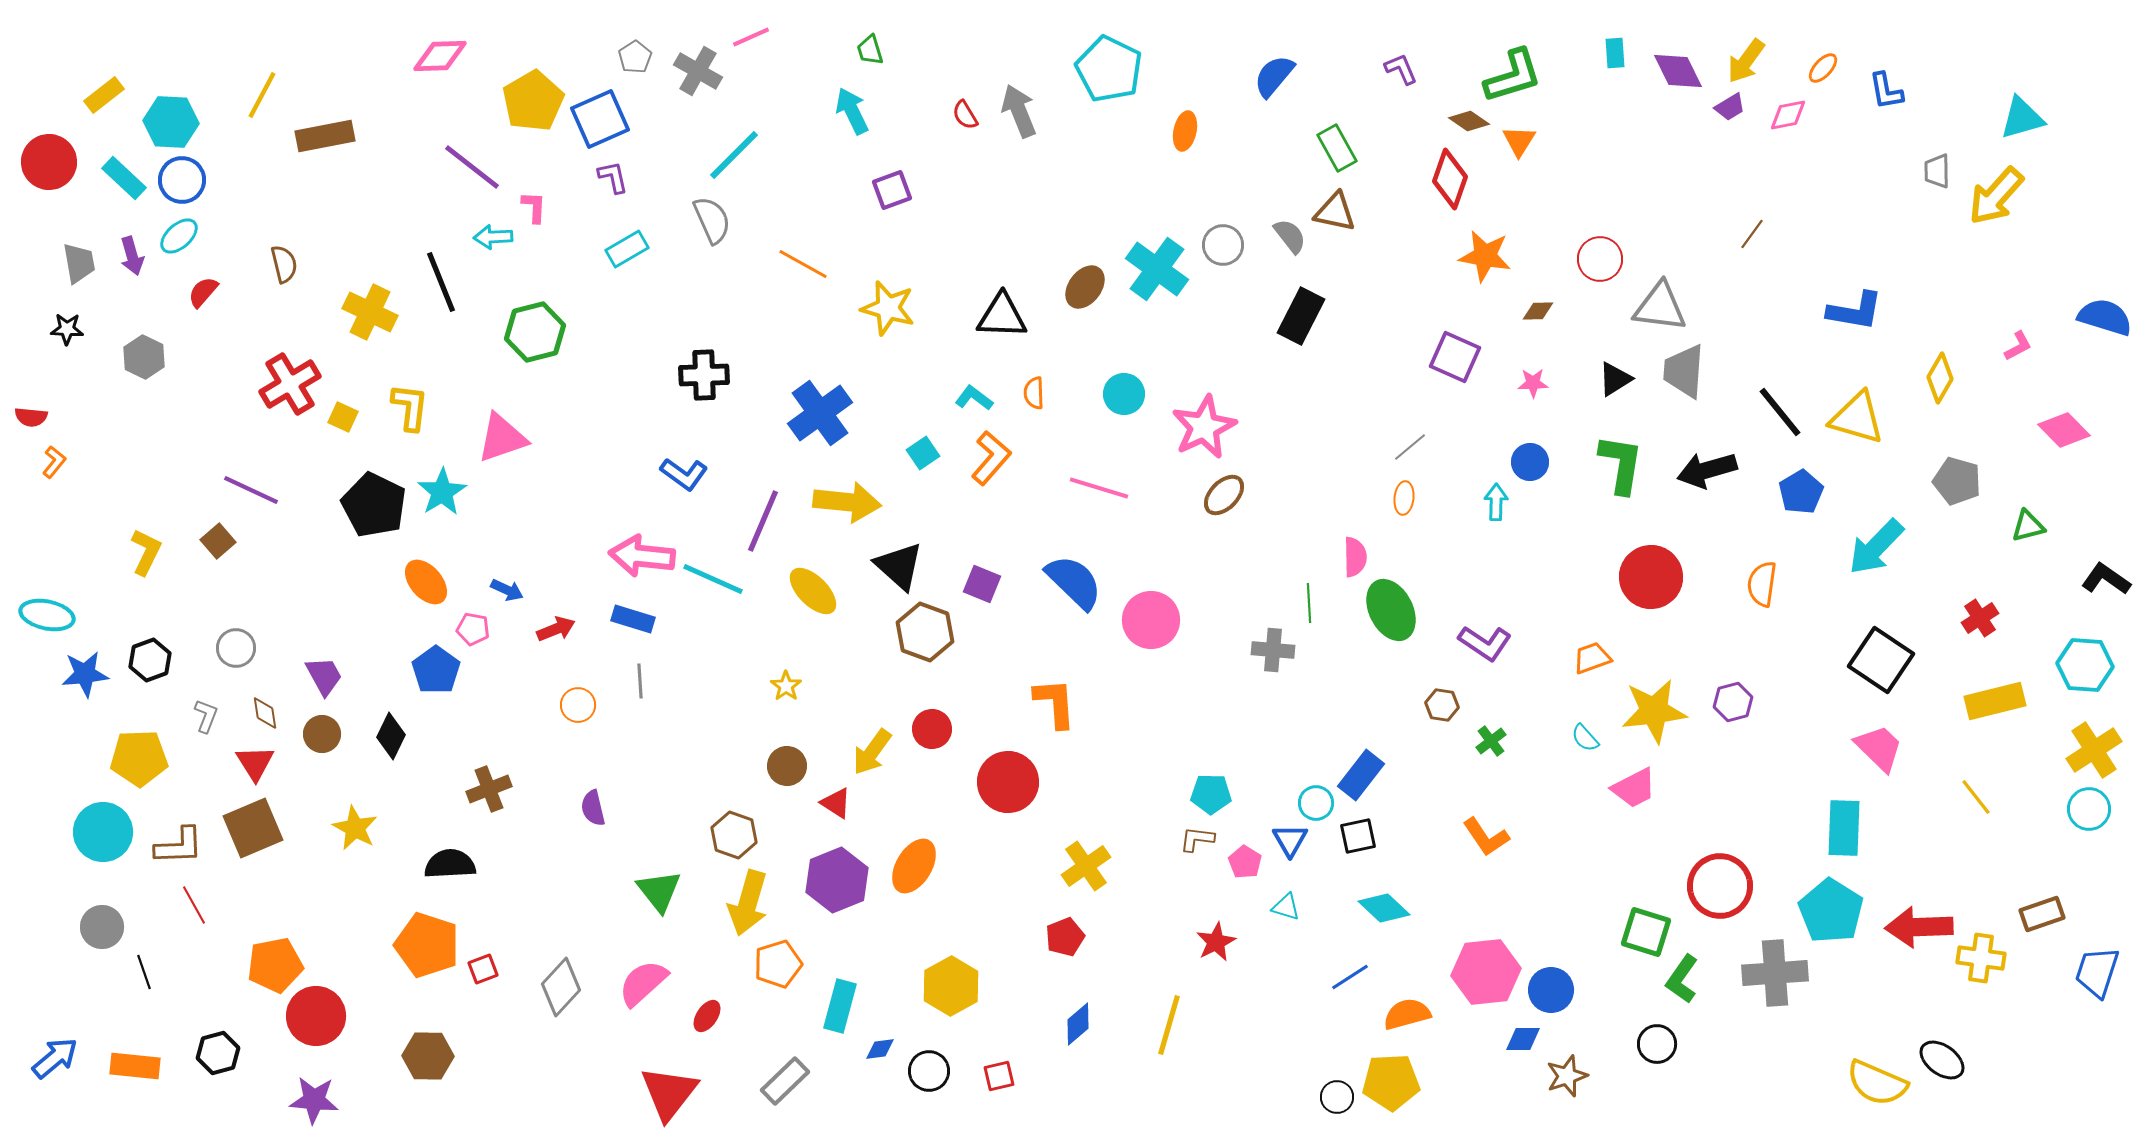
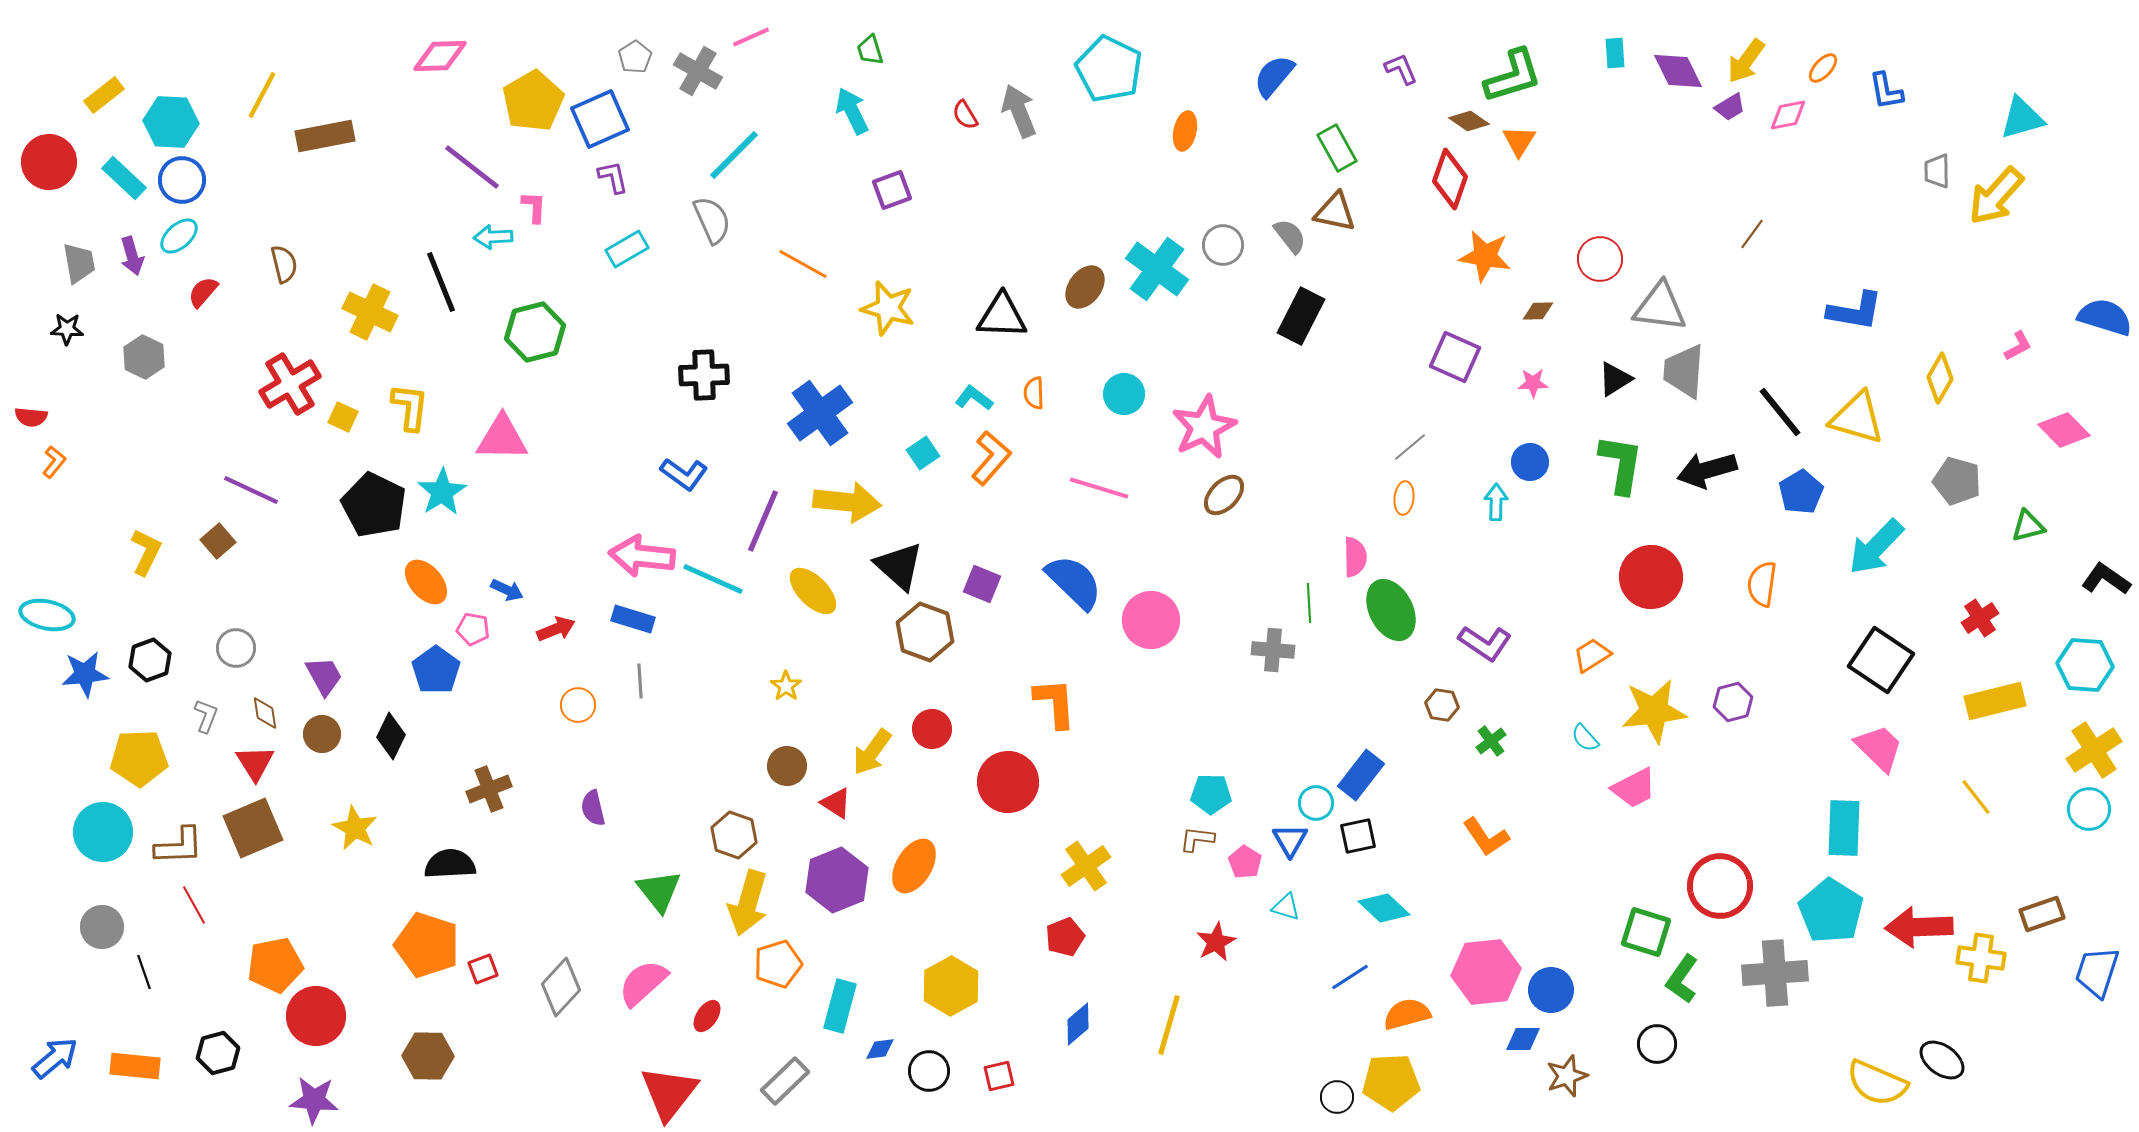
pink triangle at (502, 438): rotated 20 degrees clockwise
orange trapezoid at (1592, 658): moved 3 px up; rotated 12 degrees counterclockwise
